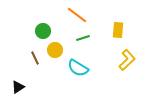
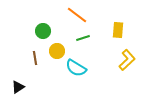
yellow circle: moved 2 px right, 1 px down
brown line: rotated 16 degrees clockwise
cyan semicircle: moved 2 px left
